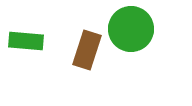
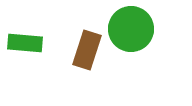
green rectangle: moved 1 px left, 2 px down
